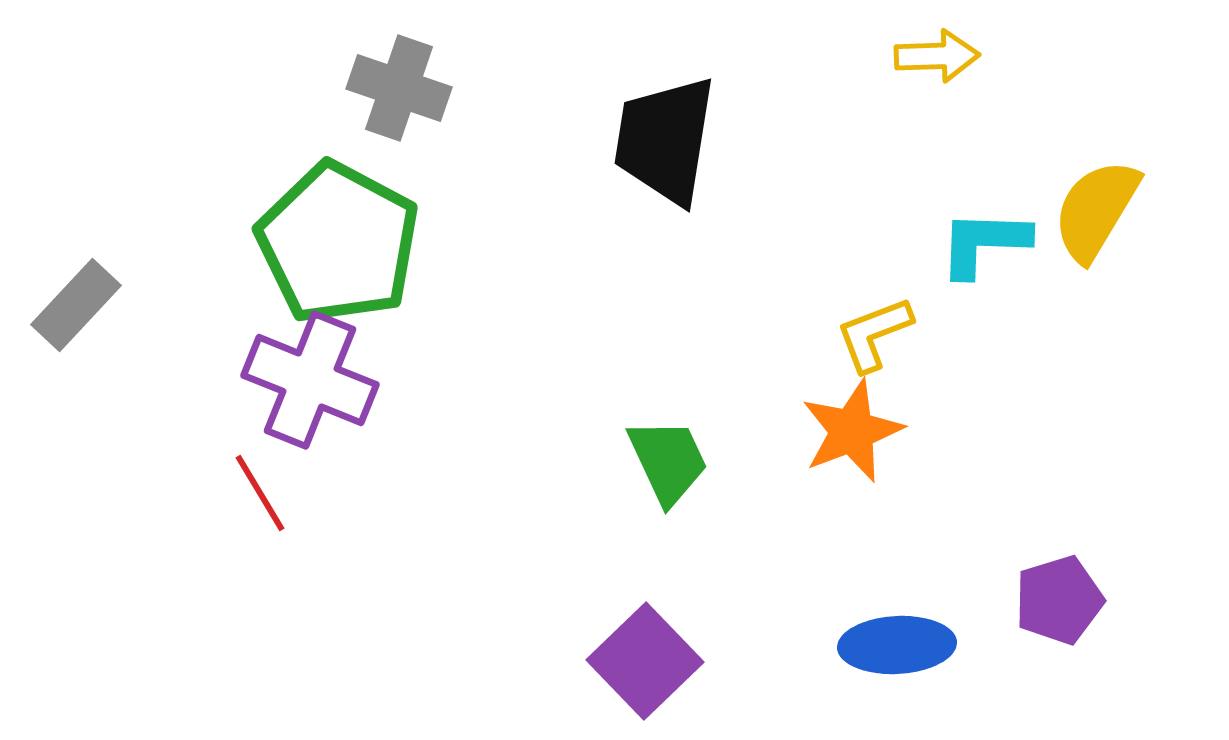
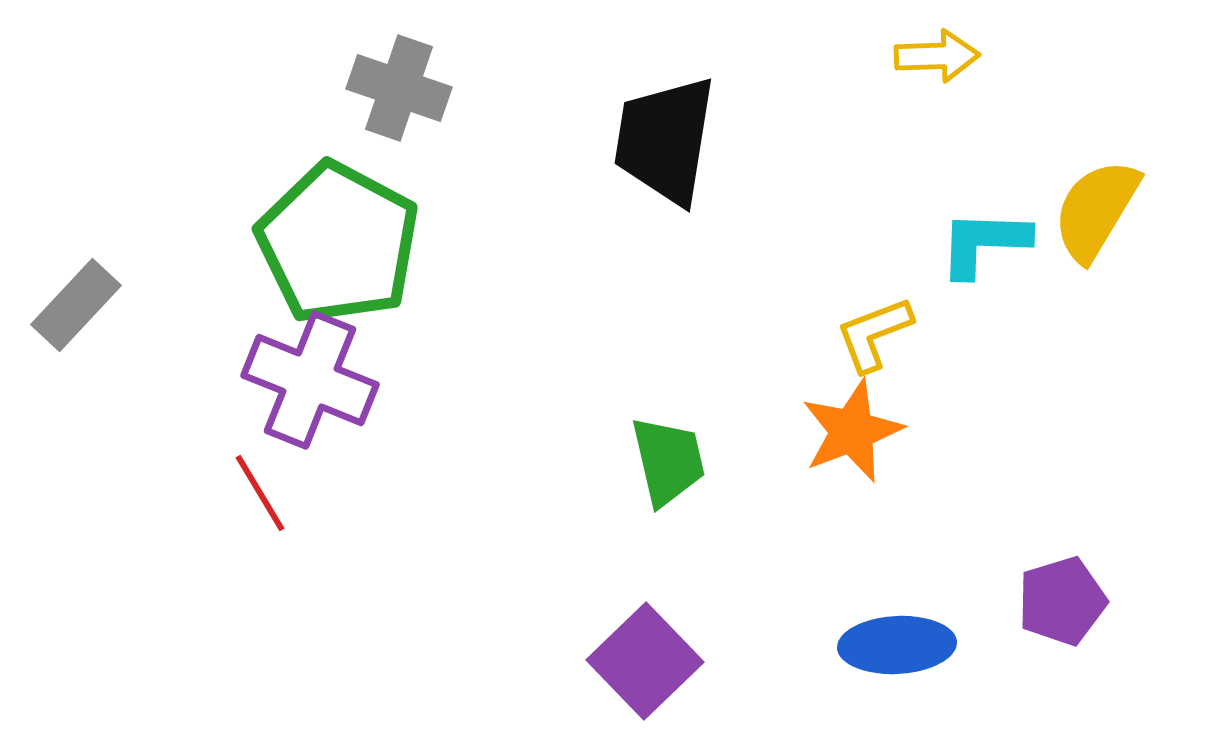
green trapezoid: rotated 12 degrees clockwise
purple pentagon: moved 3 px right, 1 px down
